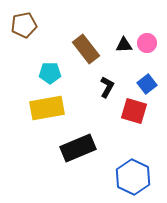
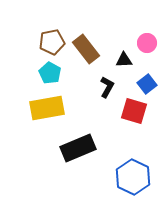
brown pentagon: moved 28 px right, 17 px down
black triangle: moved 15 px down
cyan pentagon: rotated 30 degrees clockwise
